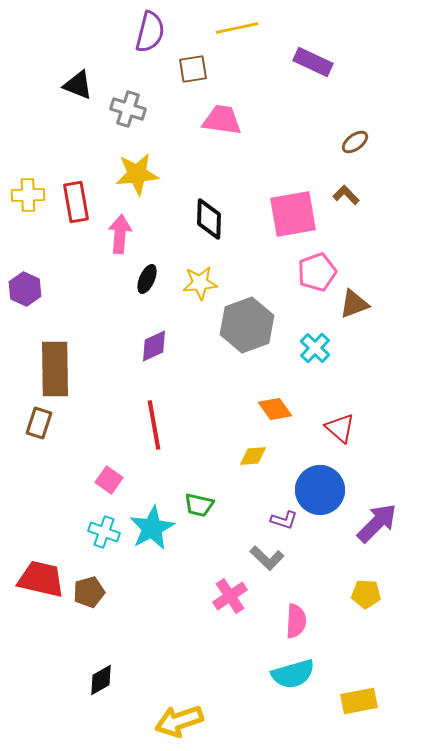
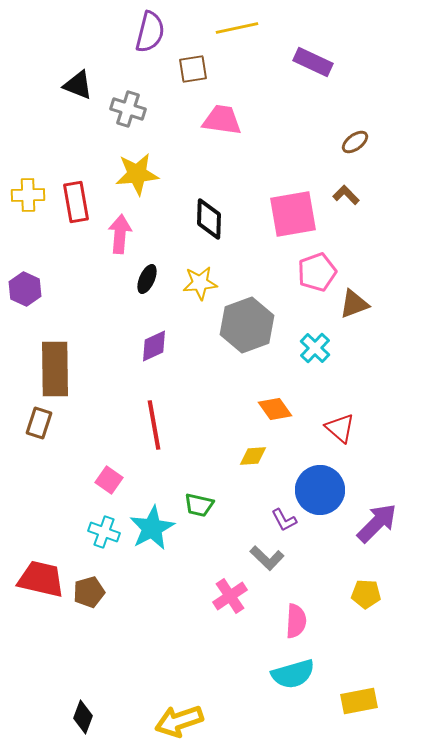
purple L-shape at (284, 520): rotated 44 degrees clockwise
black diamond at (101, 680): moved 18 px left, 37 px down; rotated 40 degrees counterclockwise
